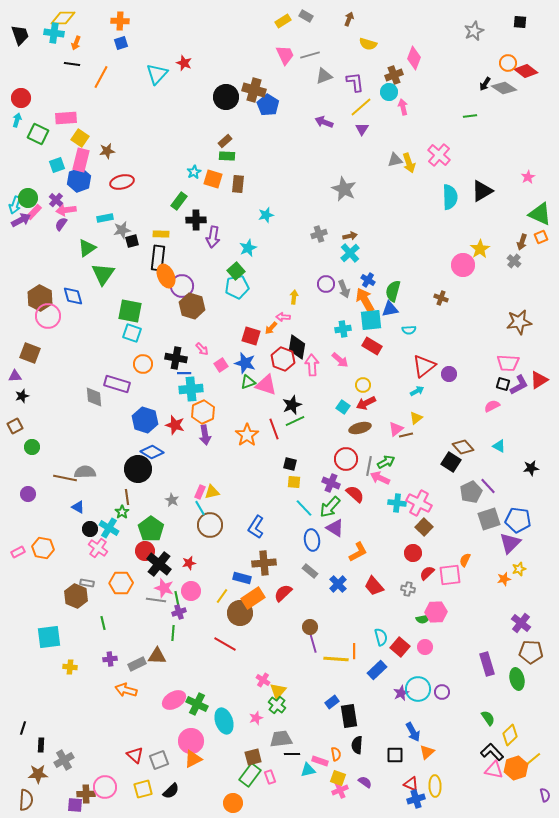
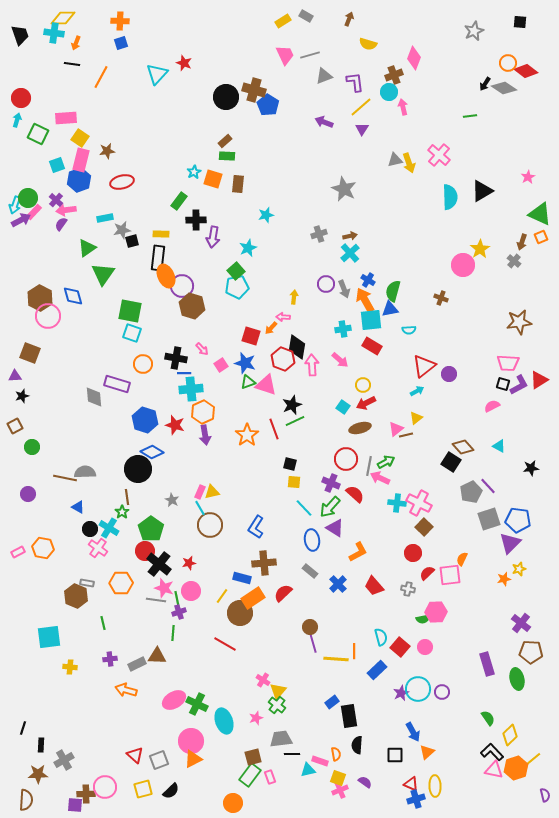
orange semicircle at (465, 560): moved 3 px left, 1 px up
